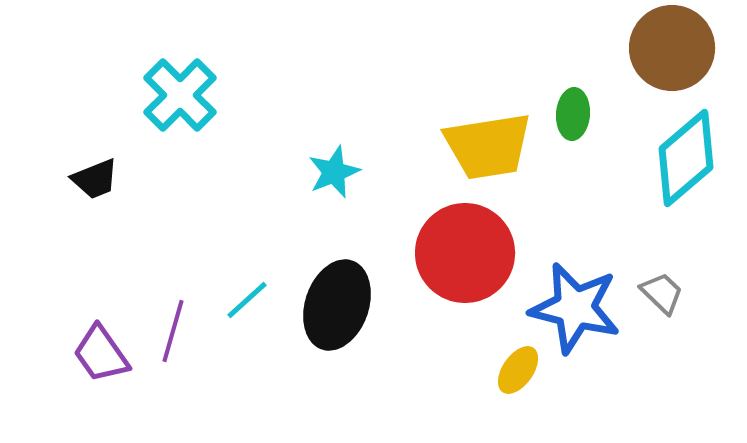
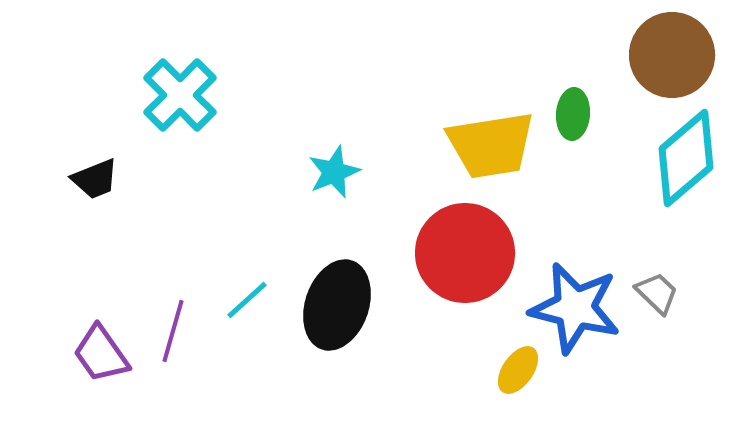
brown circle: moved 7 px down
yellow trapezoid: moved 3 px right, 1 px up
gray trapezoid: moved 5 px left
